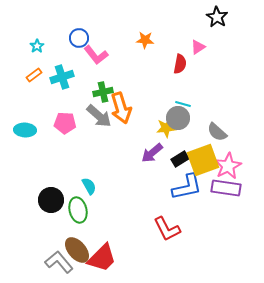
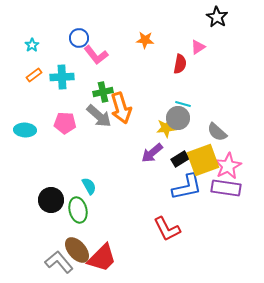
cyan star: moved 5 px left, 1 px up
cyan cross: rotated 15 degrees clockwise
